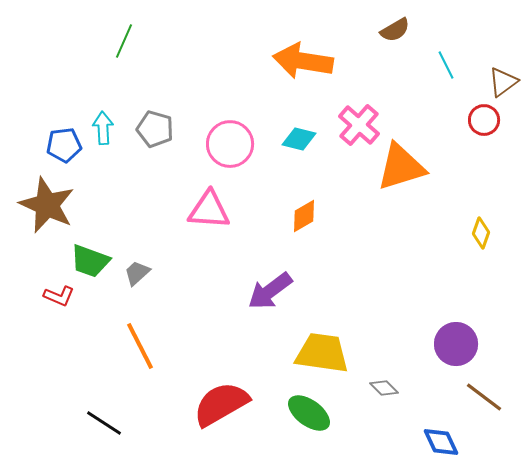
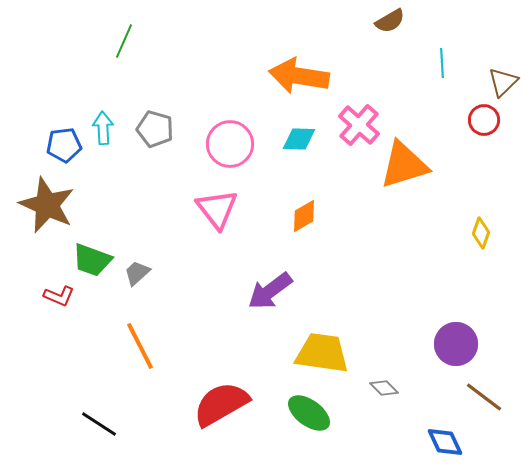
brown semicircle: moved 5 px left, 9 px up
orange arrow: moved 4 px left, 15 px down
cyan line: moved 4 px left, 2 px up; rotated 24 degrees clockwise
brown triangle: rotated 8 degrees counterclockwise
cyan diamond: rotated 12 degrees counterclockwise
orange triangle: moved 3 px right, 2 px up
pink triangle: moved 8 px right, 1 px up; rotated 48 degrees clockwise
green trapezoid: moved 2 px right, 1 px up
black line: moved 5 px left, 1 px down
blue diamond: moved 4 px right
